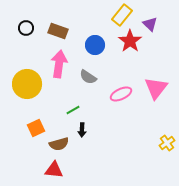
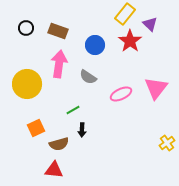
yellow rectangle: moved 3 px right, 1 px up
